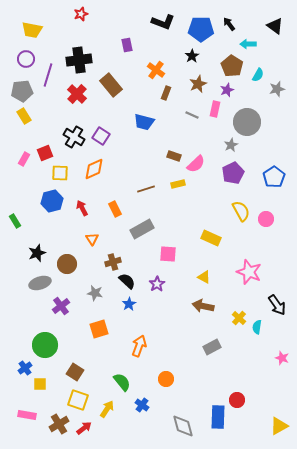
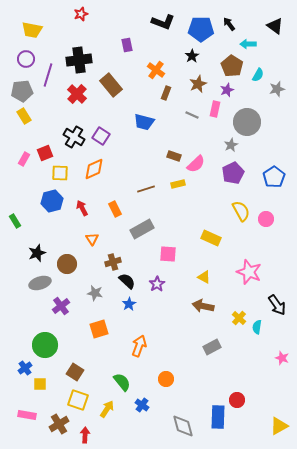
red arrow at (84, 428): moved 1 px right, 7 px down; rotated 49 degrees counterclockwise
